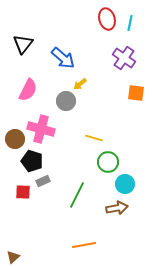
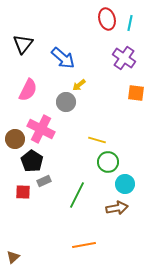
yellow arrow: moved 1 px left, 1 px down
gray circle: moved 1 px down
pink cross: rotated 12 degrees clockwise
yellow line: moved 3 px right, 2 px down
black pentagon: rotated 15 degrees clockwise
gray rectangle: moved 1 px right
